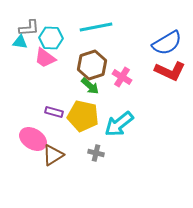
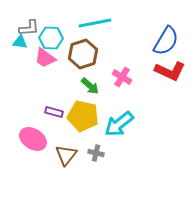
cyan line: moved 1 px left, 4 px up
blue semicircle: moved 1 px left, 2 px up; rotated 28 degrees counterclockwise
brown hexagon: moved 9 px left, 11 px up
brown triangle: moved 13 px right; rotated 20 degrees counterclockwise
